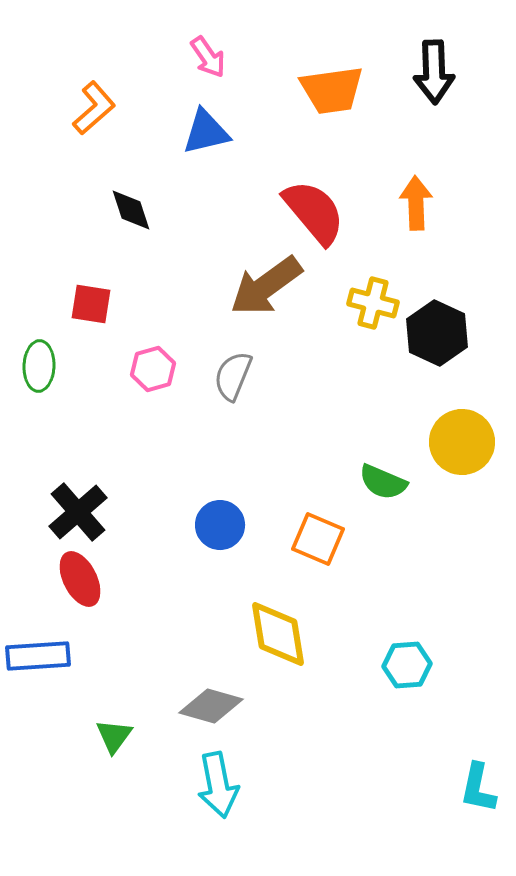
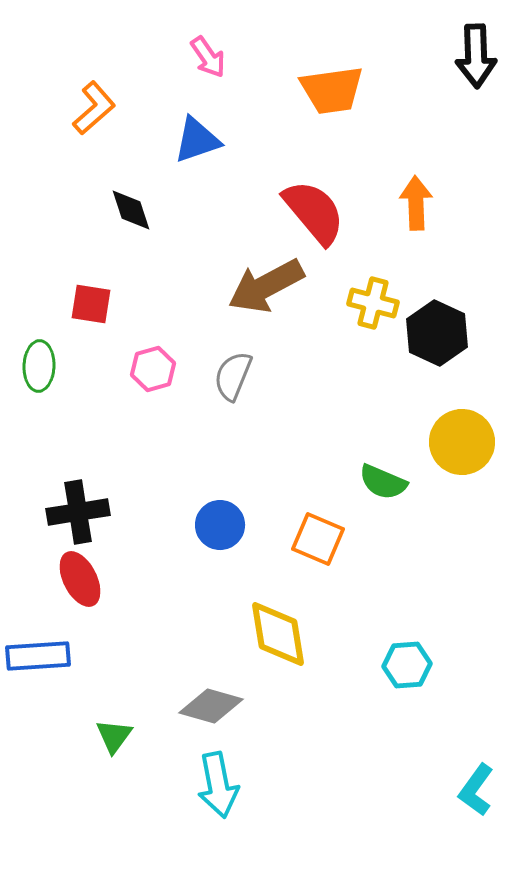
black arrow: moved 42 px right, 16 px up
blue triangle: moved 9 px left, 8 px down; rotated 6 degrees counterclockwise
brown arrow: rotated 8 degrees clockwise
black cross: rotated 32 degrees clockwise
cyan L-shape: moved 2 px left, 2 px down; rotated 24 degrees clockwise
